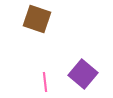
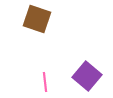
purple square: moved 4 px right, 2 px down
